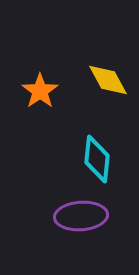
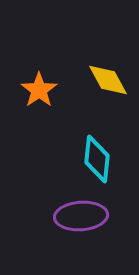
orange star: moved 1 px left, 1 px up
